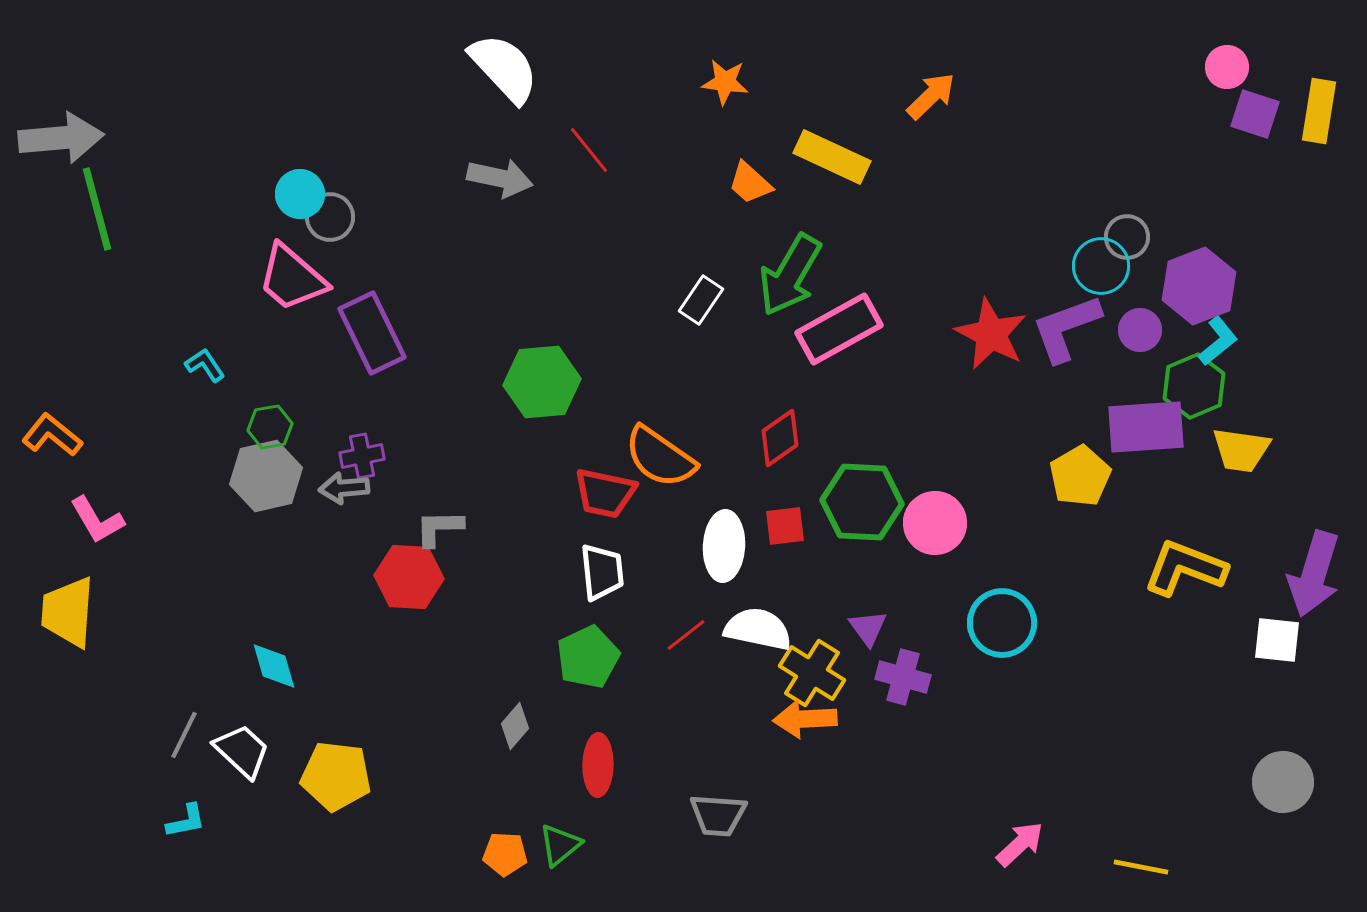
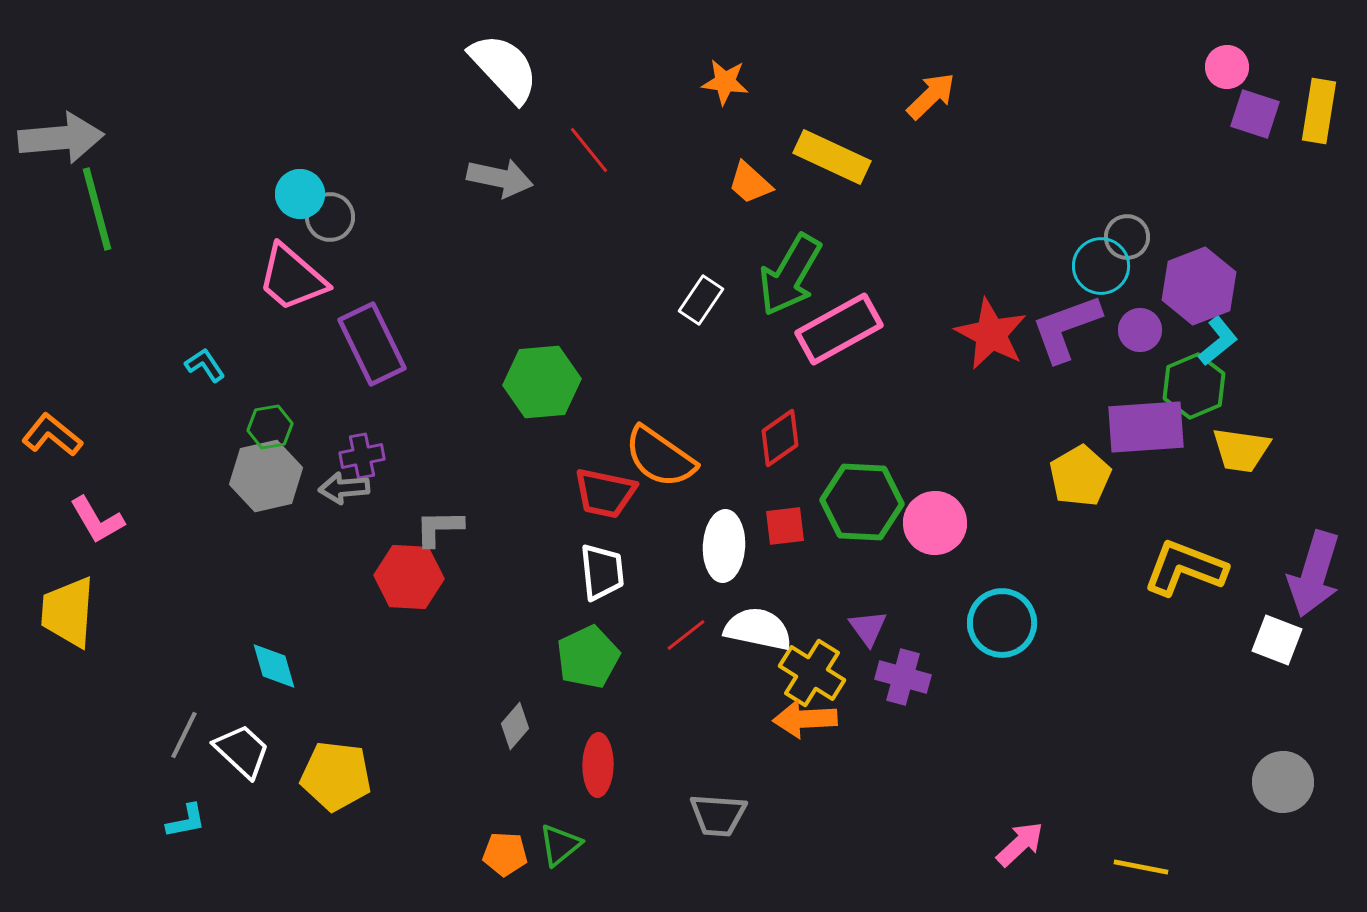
purple rectangle at (372, 333): moved 11 px down
white square at (1277, 640): rotated 15 degrees clockwise
